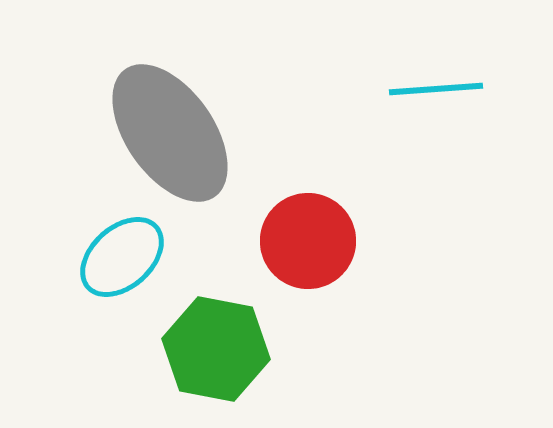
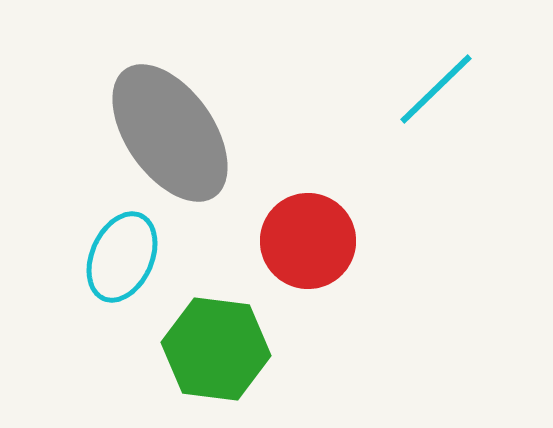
cyan line: rotated 40 degrees counterclockwise
cyan ellipse: rotated 24 degrees counterclockwise
green hexagon: rotated 4 degrees counterclockwise
